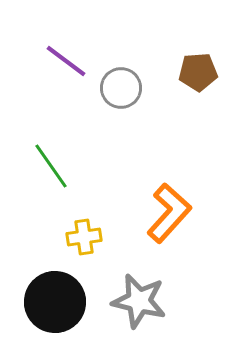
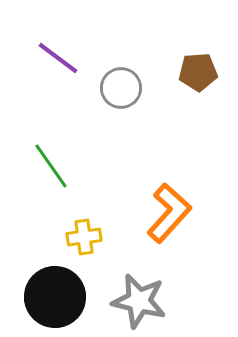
purple line: moved 8 px left, 3 px up
black circle: moved 5 px up
